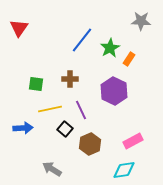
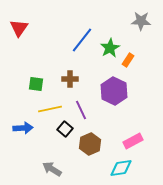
orange rectangle: moved 1 px left, 1 px down
cyan diamond: moved 3 px left, 2 px up
